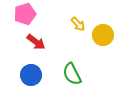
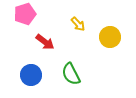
yellow circle: moved 7 px right, 2 px down
red arrow: moved 9 px right
green semicircle: moved 1 px left
